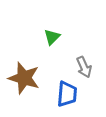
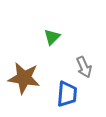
brown star: rotated 8 degrees counterclockwise
